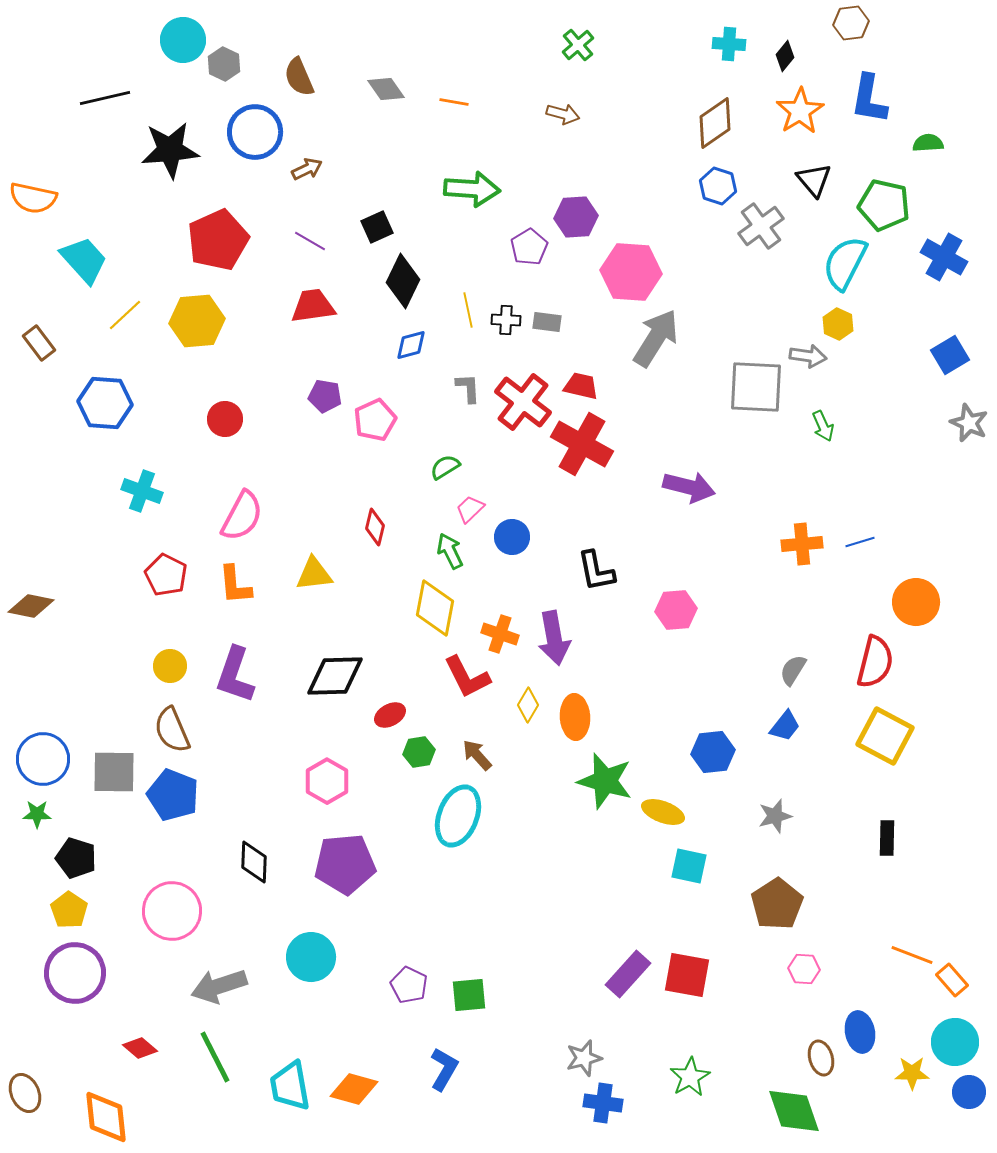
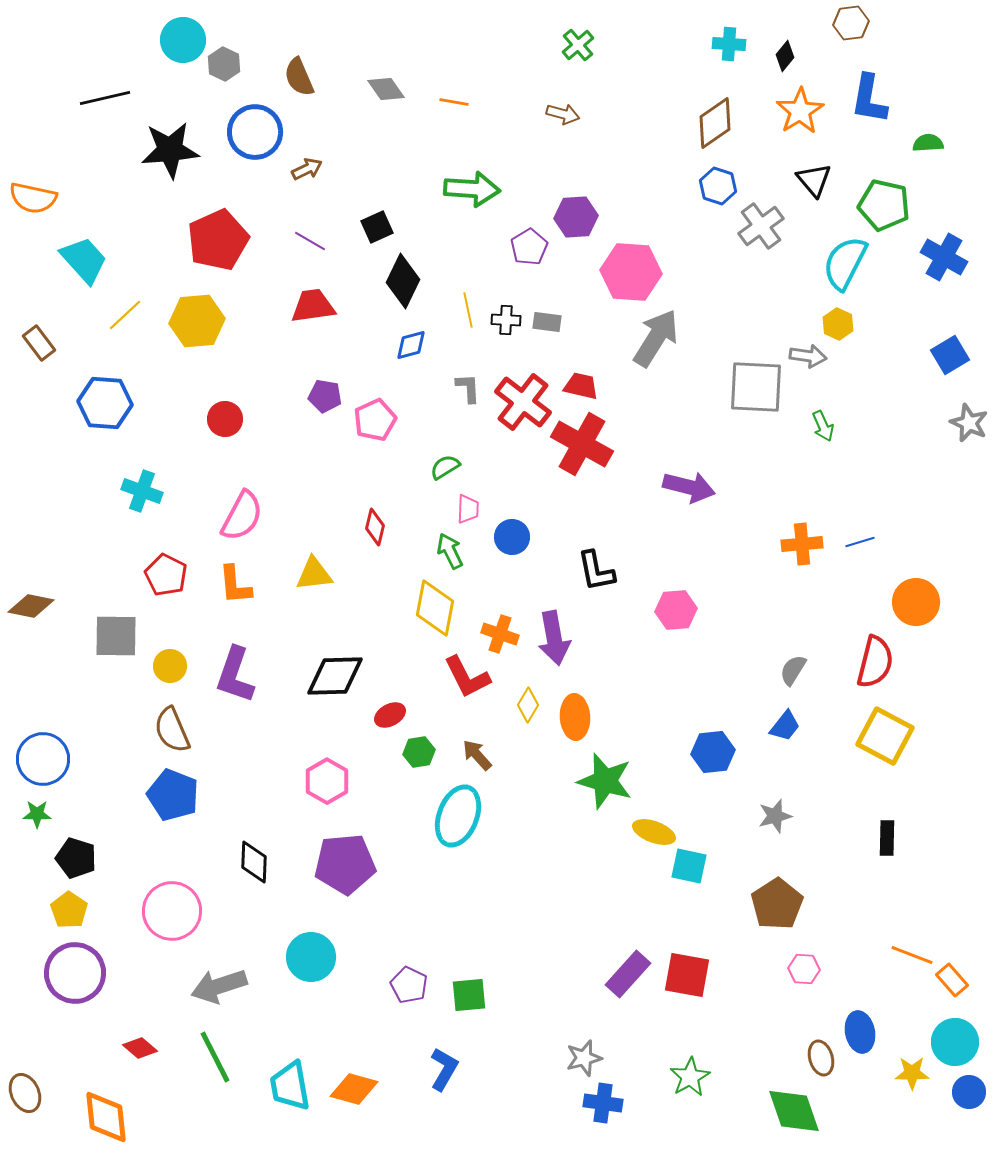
pink trapezoid at (470, 509): moved 2 px left; rotated 136 degrees clockwise
gray square at (114, 772): moved 2 px right, 136 px up
yellow ellipse at (663, 812): moved 9 px left, 20 px down
